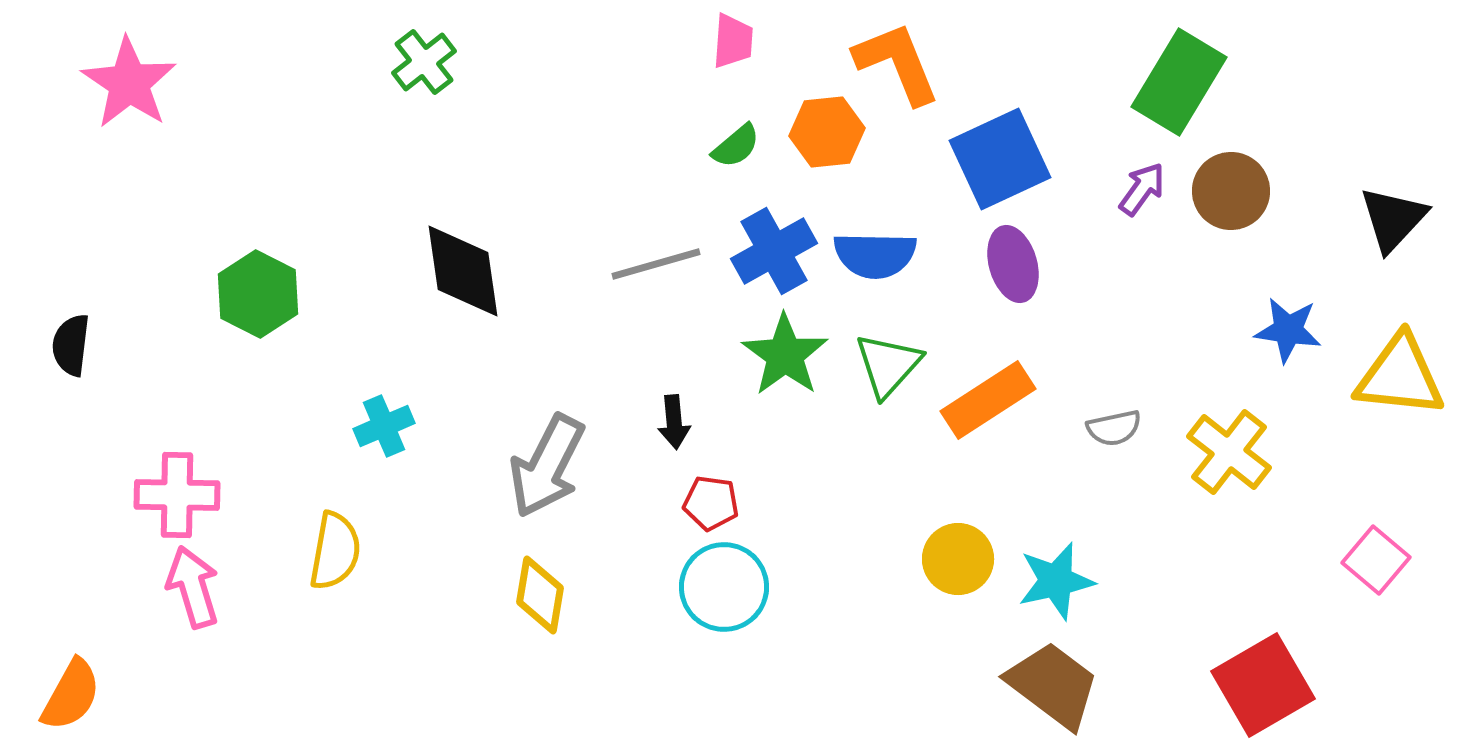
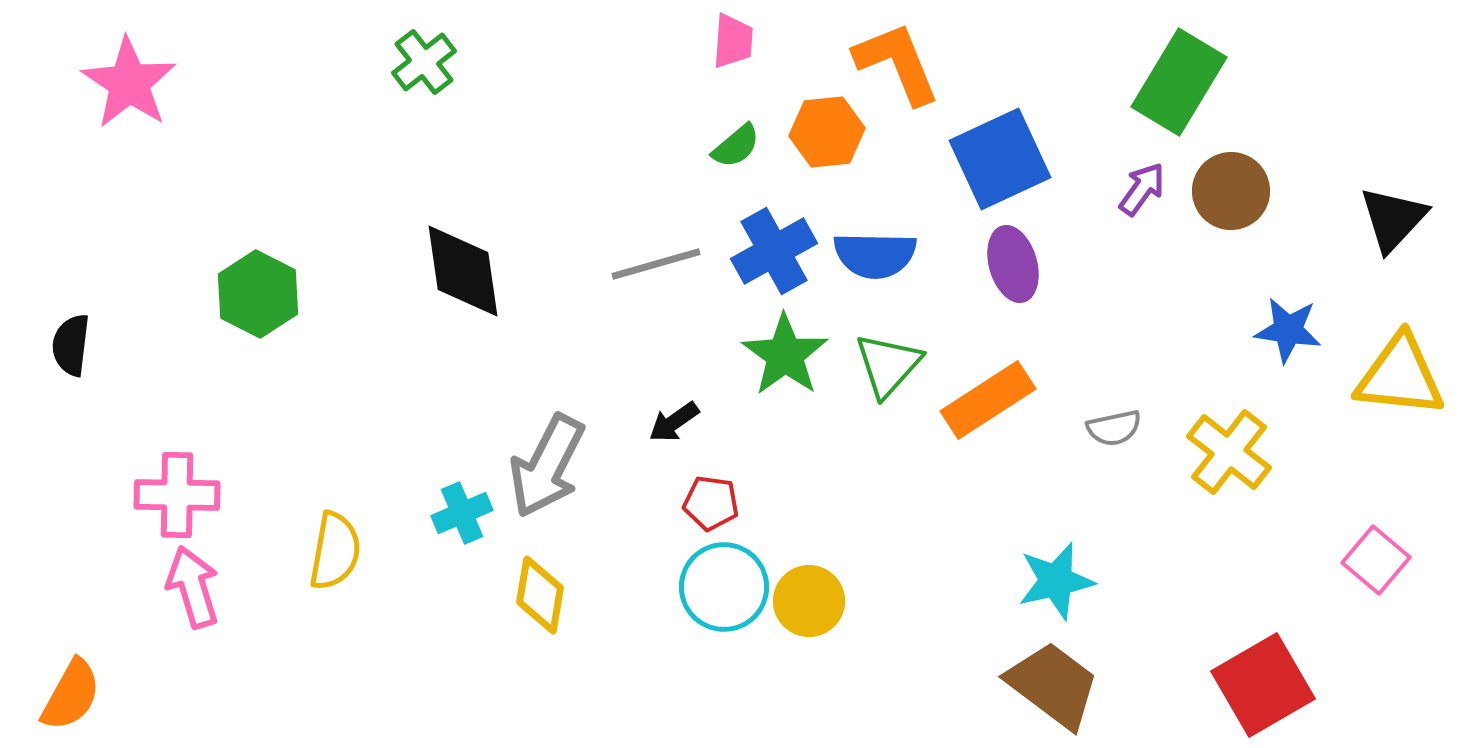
black arrow: rotated 60 degrees clockwise
cyan cross: moved 78 px right, 87 px down
yellow circle: moved 149 px left, 42 px down
